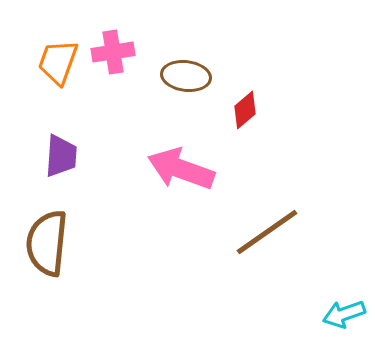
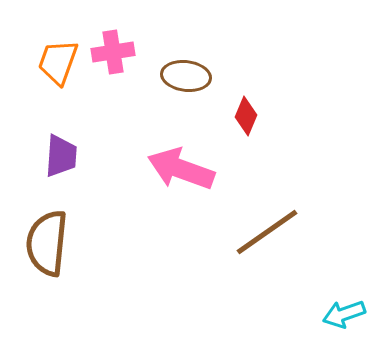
red diamond: moved 1 px right, 6 px down; rotated 27 degrees counterclockwise
